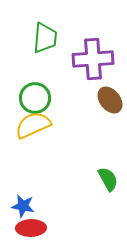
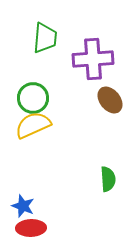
green circle: moved 2 px left
green semicircle: rotated 25 degrees clockwise
blue star: rotated 10 degrees clockwise
